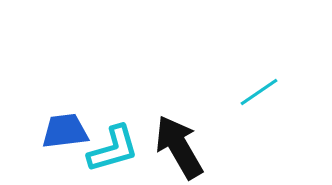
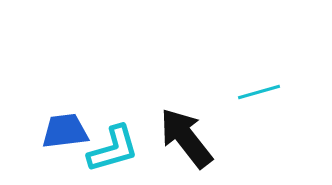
cyan line: rotated 18 degrees clockwise
black arrow: moved 7 px right, 9 px up; rotated 8 degrees counterclockwise
